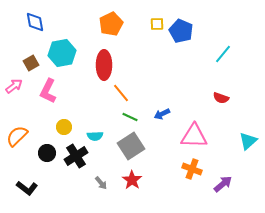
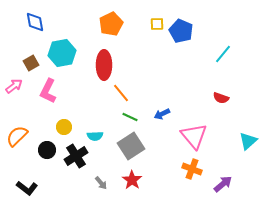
pink triangle: rotated 48 degrees clockwise
black circle: moved 3 px up
